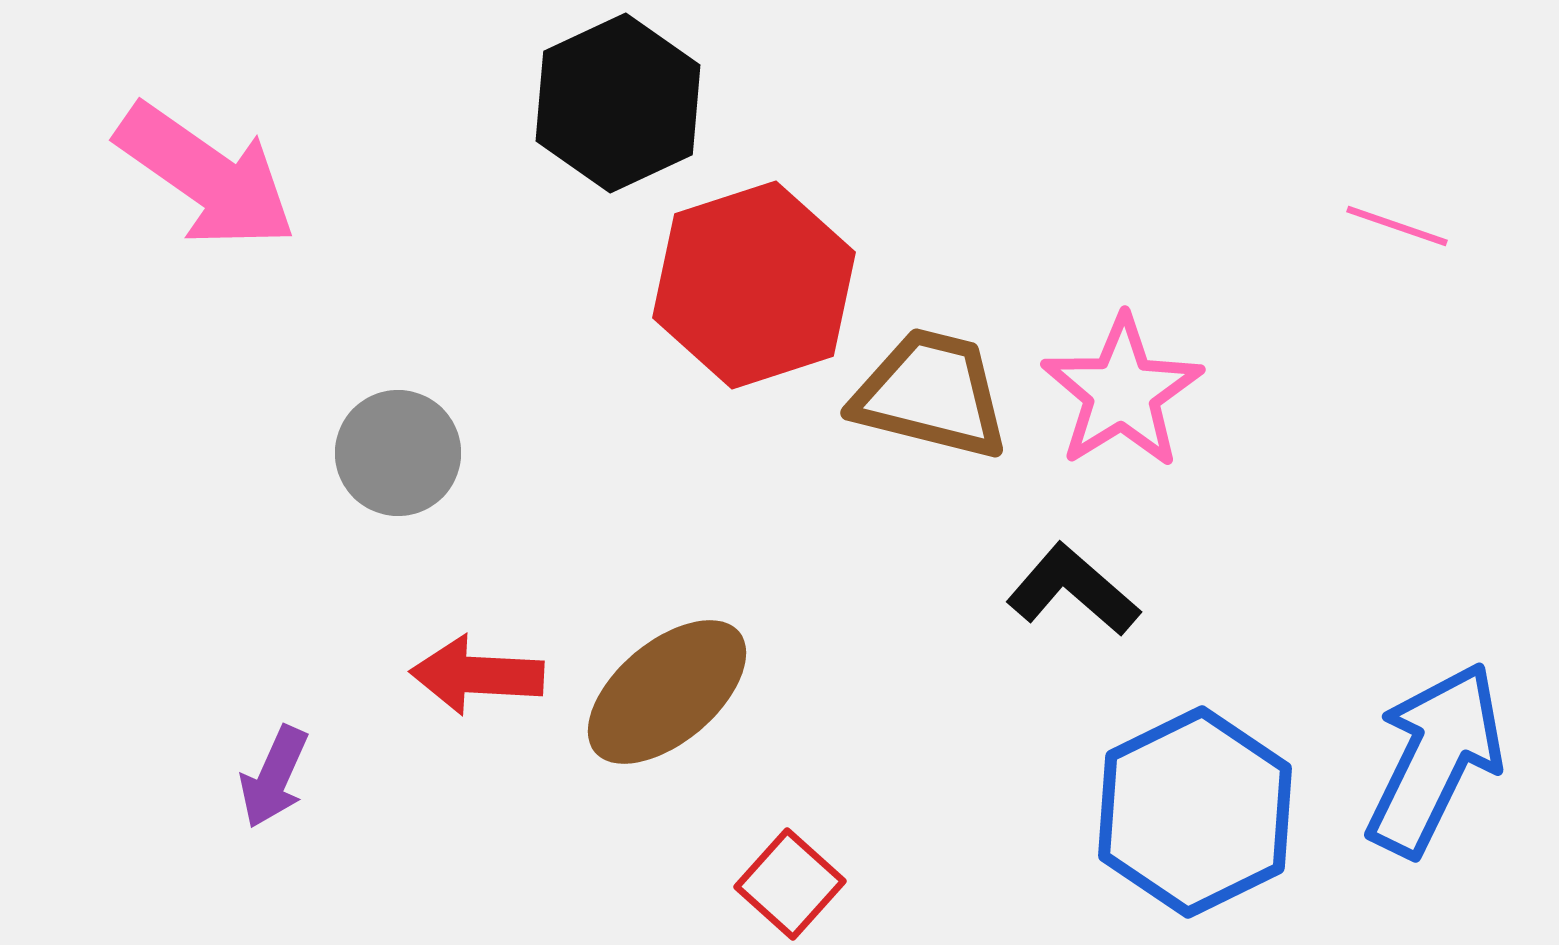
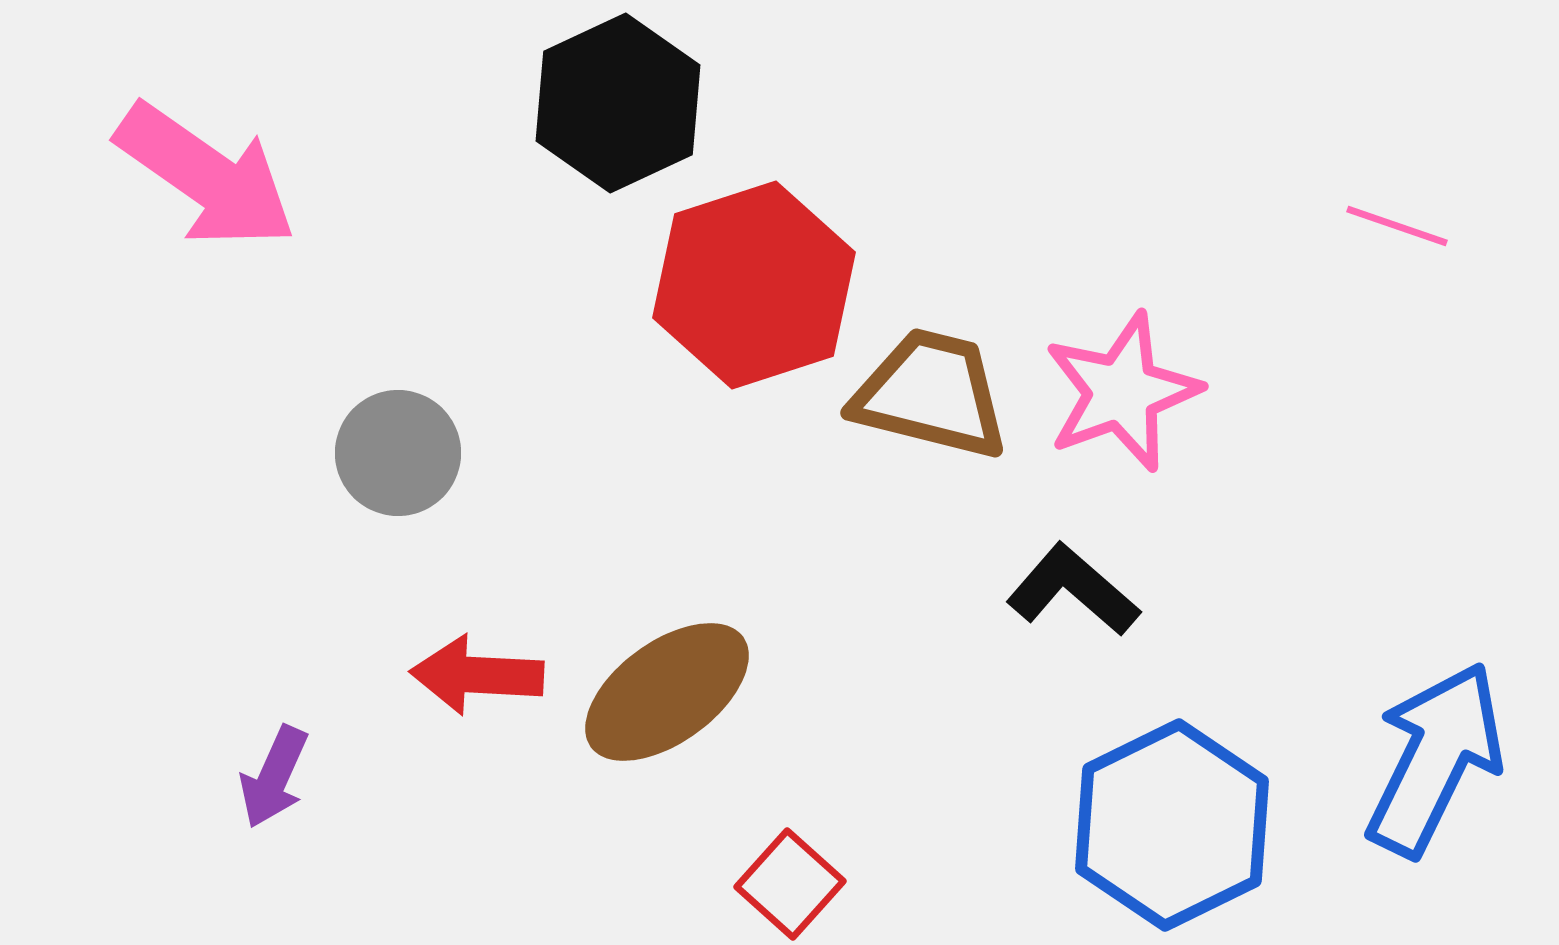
pink star: rotated 12 degrees clockwise
brown ellipse: rotated 4 degrees clockwise
blue hexagon: moved 23 px left, 13 px down
